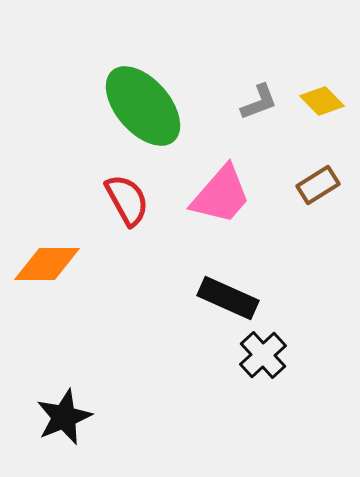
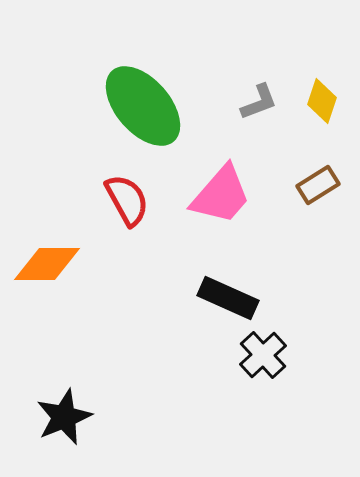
yellow diamond: rotated 63 degrees clockwise
